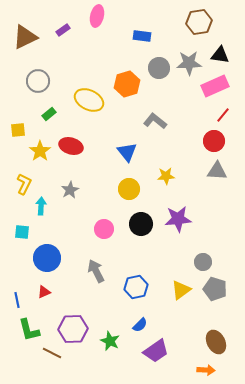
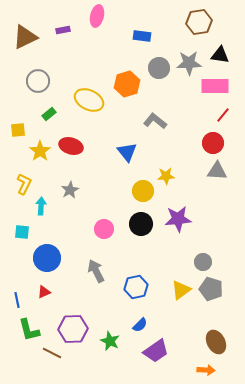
purple rectangle at (63, 30): rotated 24 degrees clockwise
pink rectangle at (215, 86): rotated 24 degrees clockwise
red circle at (214, 141): moved 1 px left, 2 px down
yellow circle at (129, 189): moved 14 px right, 2 px down
gray pentagon at (215, 289): moved 4 px left
